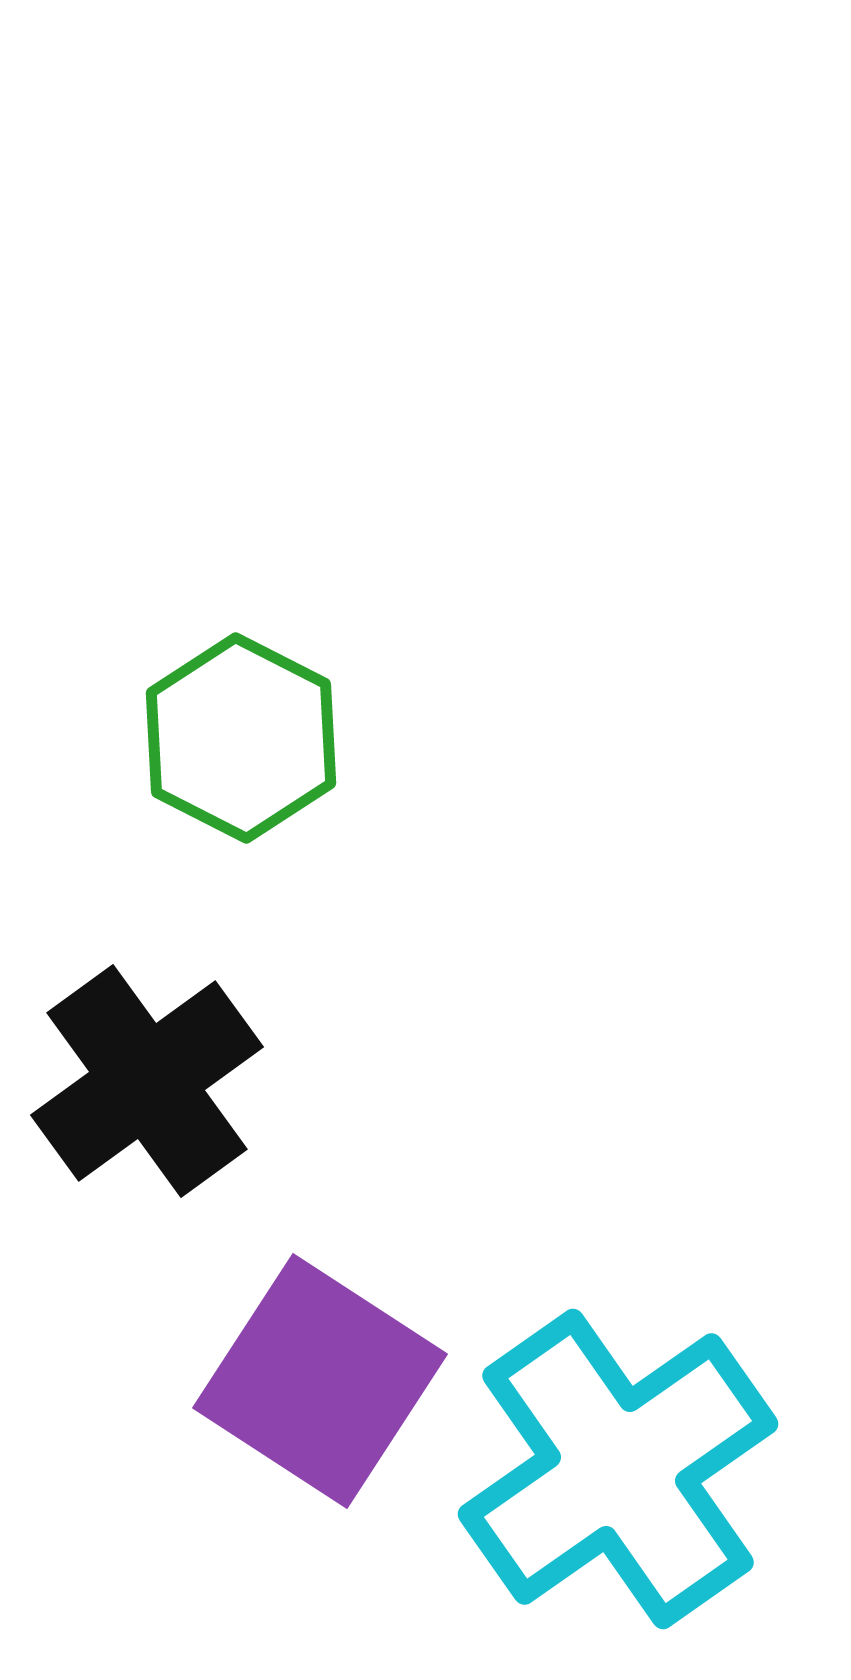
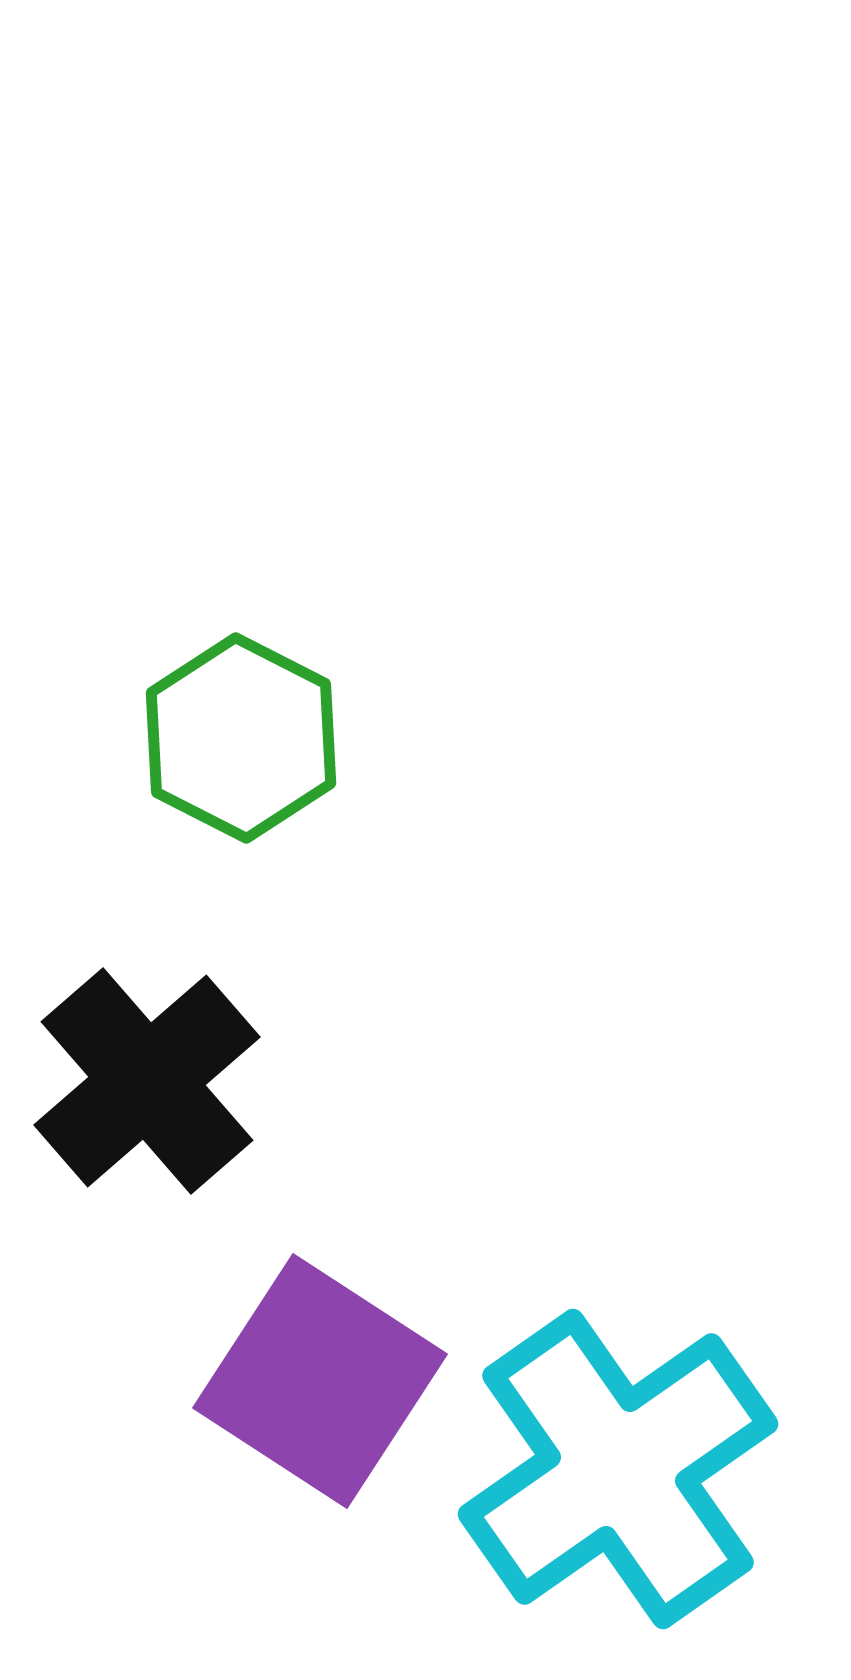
black cross: rotated 5 degrees counterclockwise
